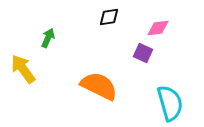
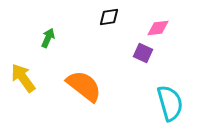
yellow arrow: moved 9 px down
orange semicircle: moved 15 px left; rotated 12 degrees clockwise
